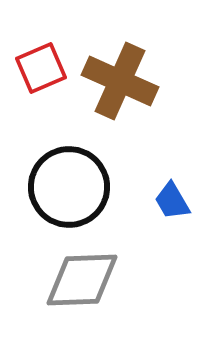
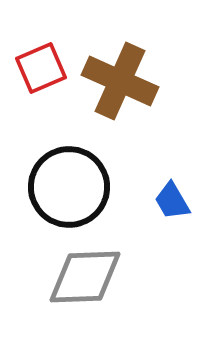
gray diamond: moved 3 px right, 3 px up
